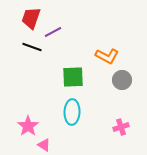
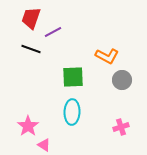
black line: moved 1 px left, 2 px down
